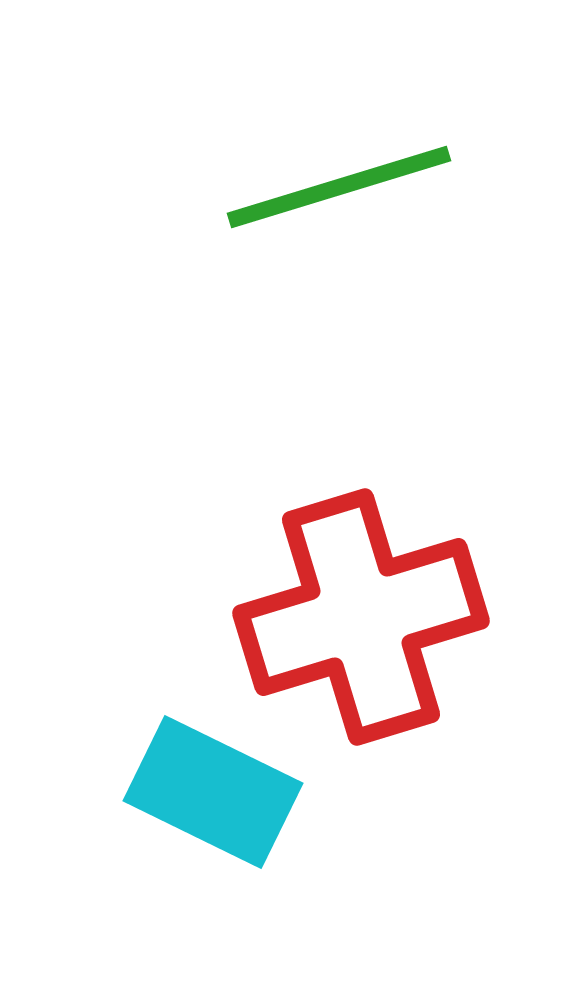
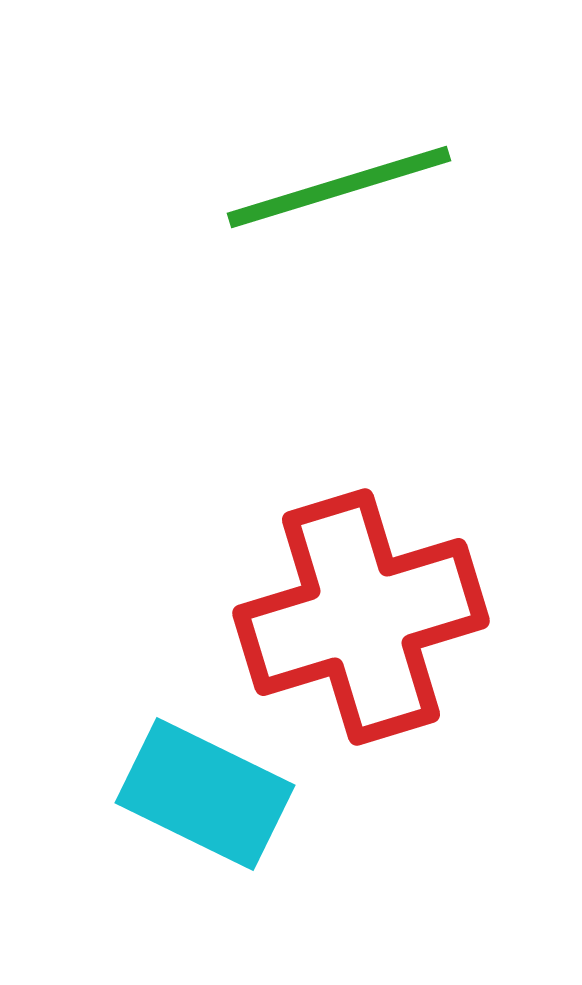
cyan rectangle: moved 8 px left, 2 px down
